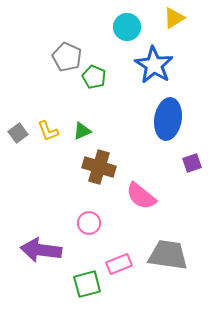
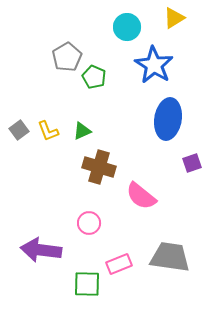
gray pentagon: rotated 16 degrees clockwise
gray square: moved 1 px right, 3 px up
gray trapezoid: moved 2 px right, 2 px down
green square: rotated 16 degrees clockwise
